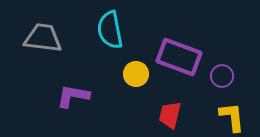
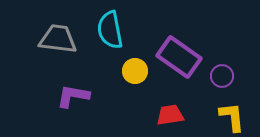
gray trapezoid: moved 15 px right, 1 px down
purple rectangle: rotated 15 degrees clockwise
yellow circle: moved 1 px left, 3 px up
red trapezoid: rotated 68 degrees clockwise
